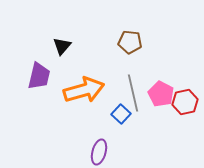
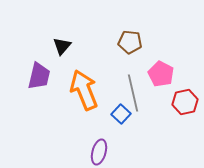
orange arrow: rotated 96 degrees counterclockwise
pink pentagon: moved 20 px up
